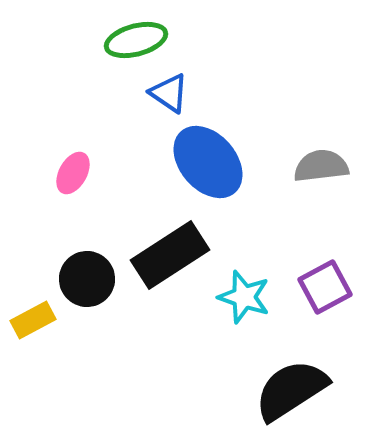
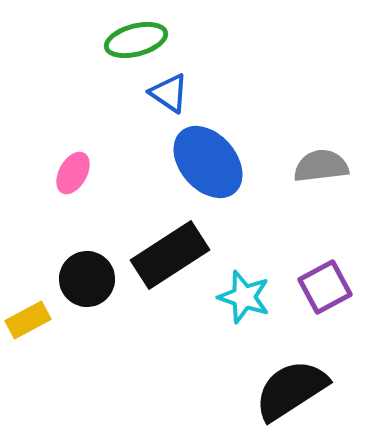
yellow rectangle: moved 5 px left
